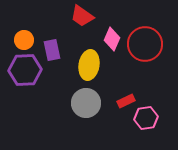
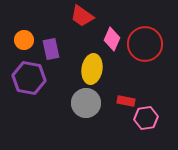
purple rectangle: moved 1 px left, 1 px up
yellow ellipse: moved 3 px right, 4 px down
purple hexagon: moved 4 px right, 8 px down; rotated 12 degrees clockwise
red rectangle: rotated 36 degrees clockwise
